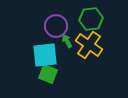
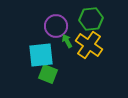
cyan square: moved 4 px left
